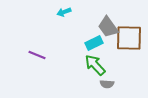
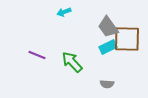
brown square: moved 2 px left, 1 px down
cyan rectangle: moved 14 px right, 4 px down
green arrow: moved 23 px left, 3 px up
